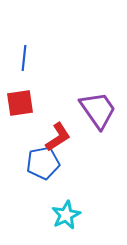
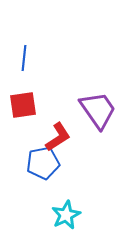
red square: moved 3 px right, 2 px down
